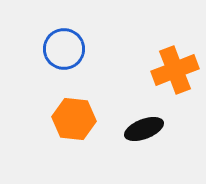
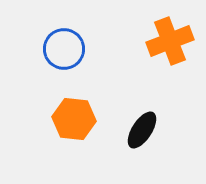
orange cross: moved 5 px left, 29 px up
black ellipse: moved 2 px left, 1 px down; rotated 36 degrees counterclockwise
